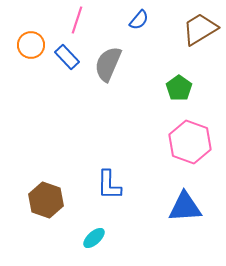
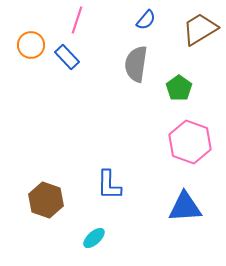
blue semicircle: moved 7 px right
gray semicircle: moved 28 px right; rotated 15 degrees counterclockwise
